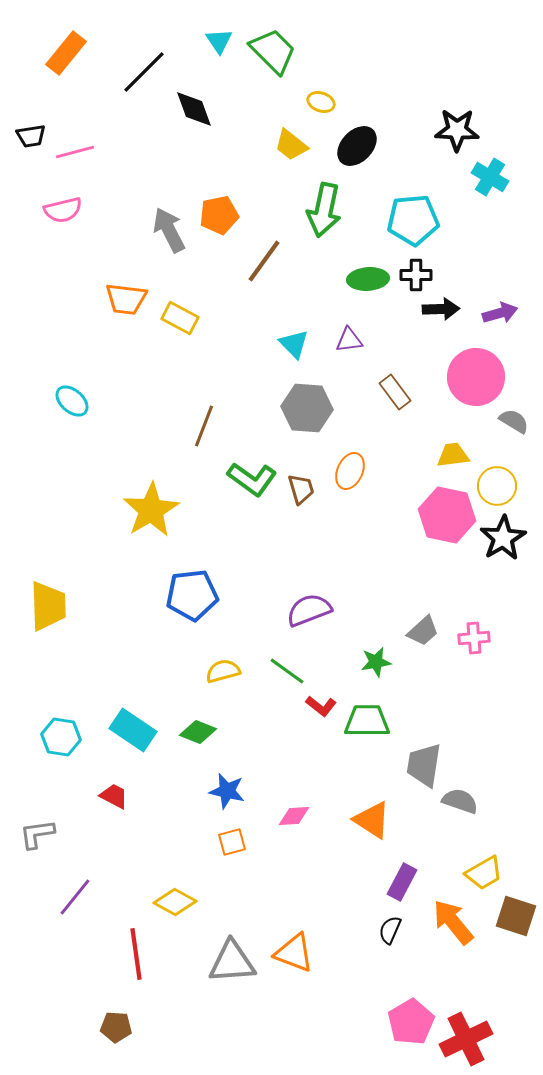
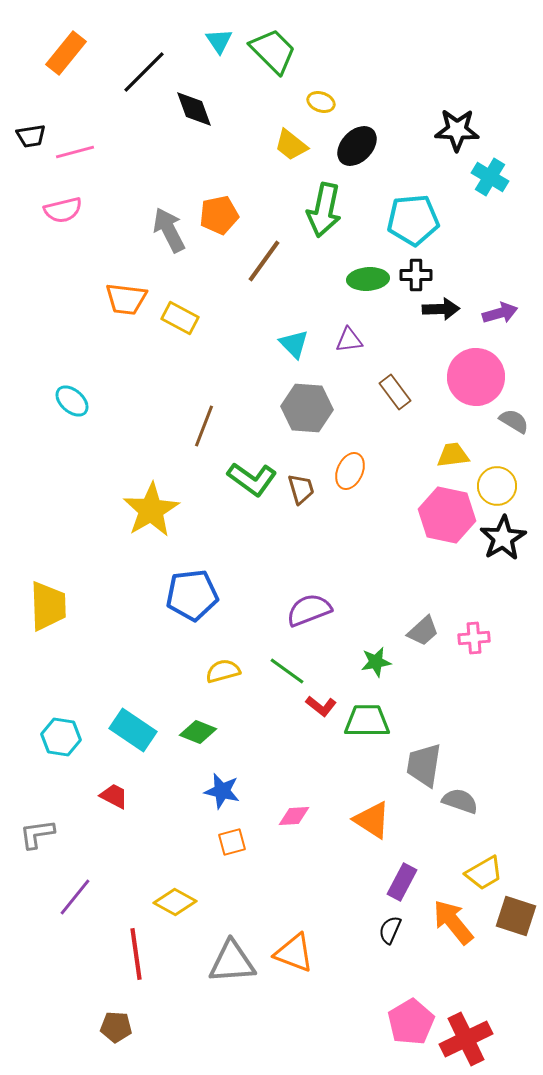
blue star at (227, 791): moved 5 px left
